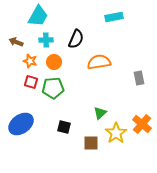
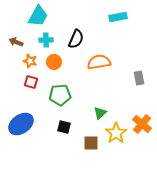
cyan rectangle: moved 4 px right
green pentagon: moved 7 px right, 7 px down
